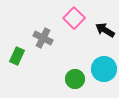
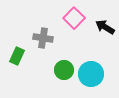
black arrow: moved 3 px up
gray cross: rotated 18 degrees counterclockwise
cyan circle: moved 13 px left, 5 px down
green circle: moved 11 px left, 9 px up
